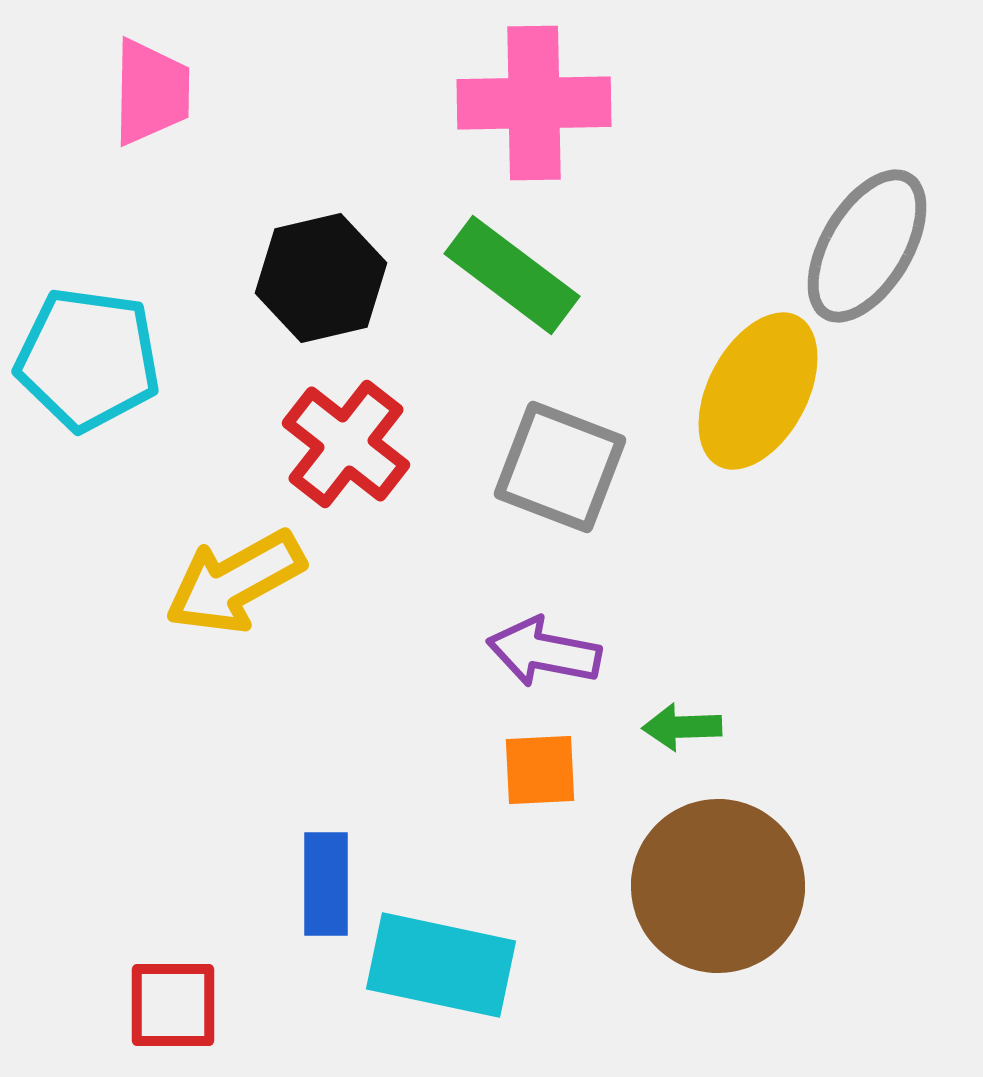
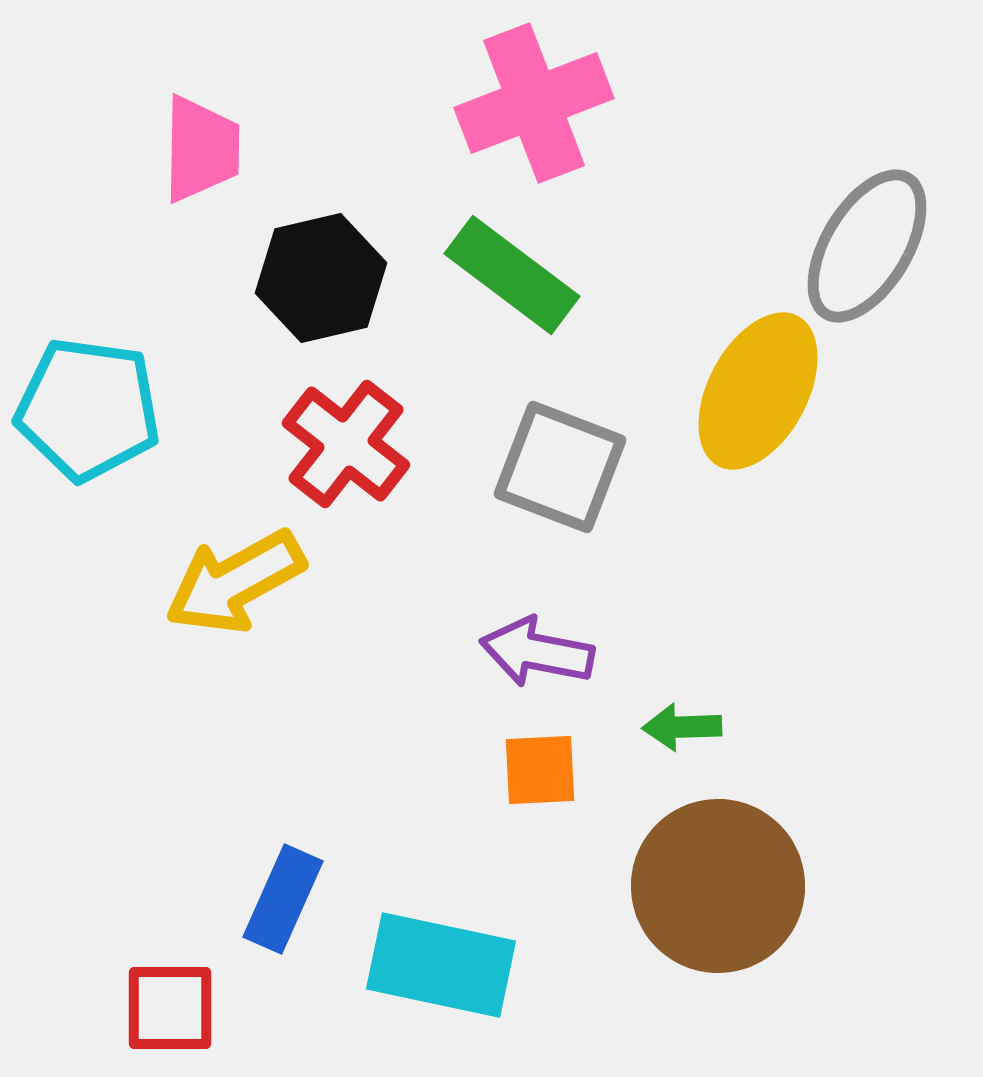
pink trapezoid: moved 50 px right, 57 px down
pink cross: rotated 20 degrees counterclockwise
cyan pentagon: moved 50 px down
purple arrow: moved 7 px left
blue rectangle: moved 43 px left, 15 px down; rotated 24 degrees clockwise
red square: moved 3 px left, 3 px down
